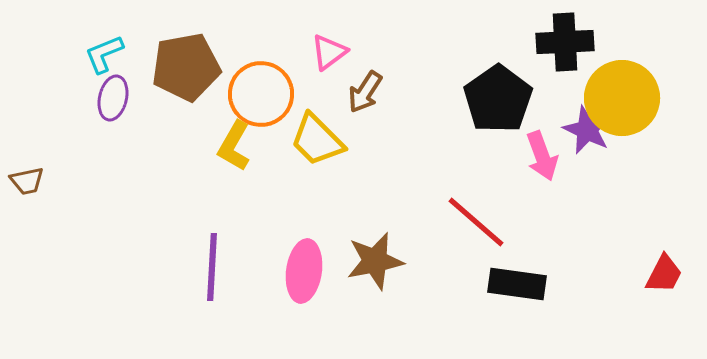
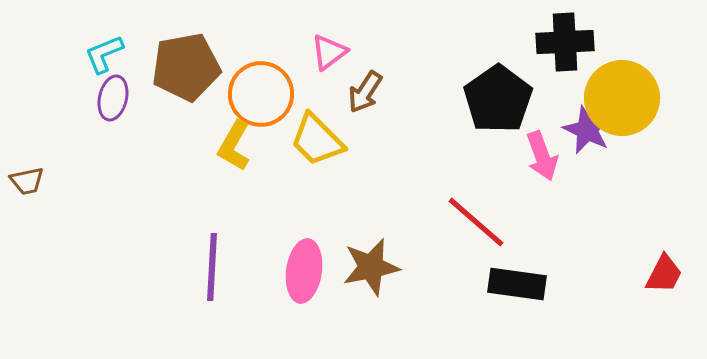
brown star: moved 4 px left, 6 px down
